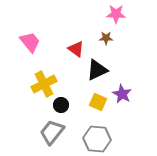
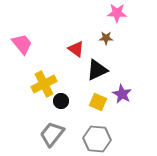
pink star: moved 1 px right, 1 px up
pink trapezoid: moved 8 px left, 2 px down
black circle: moved 4 px up
gray trapezoid: moved 2 px down
